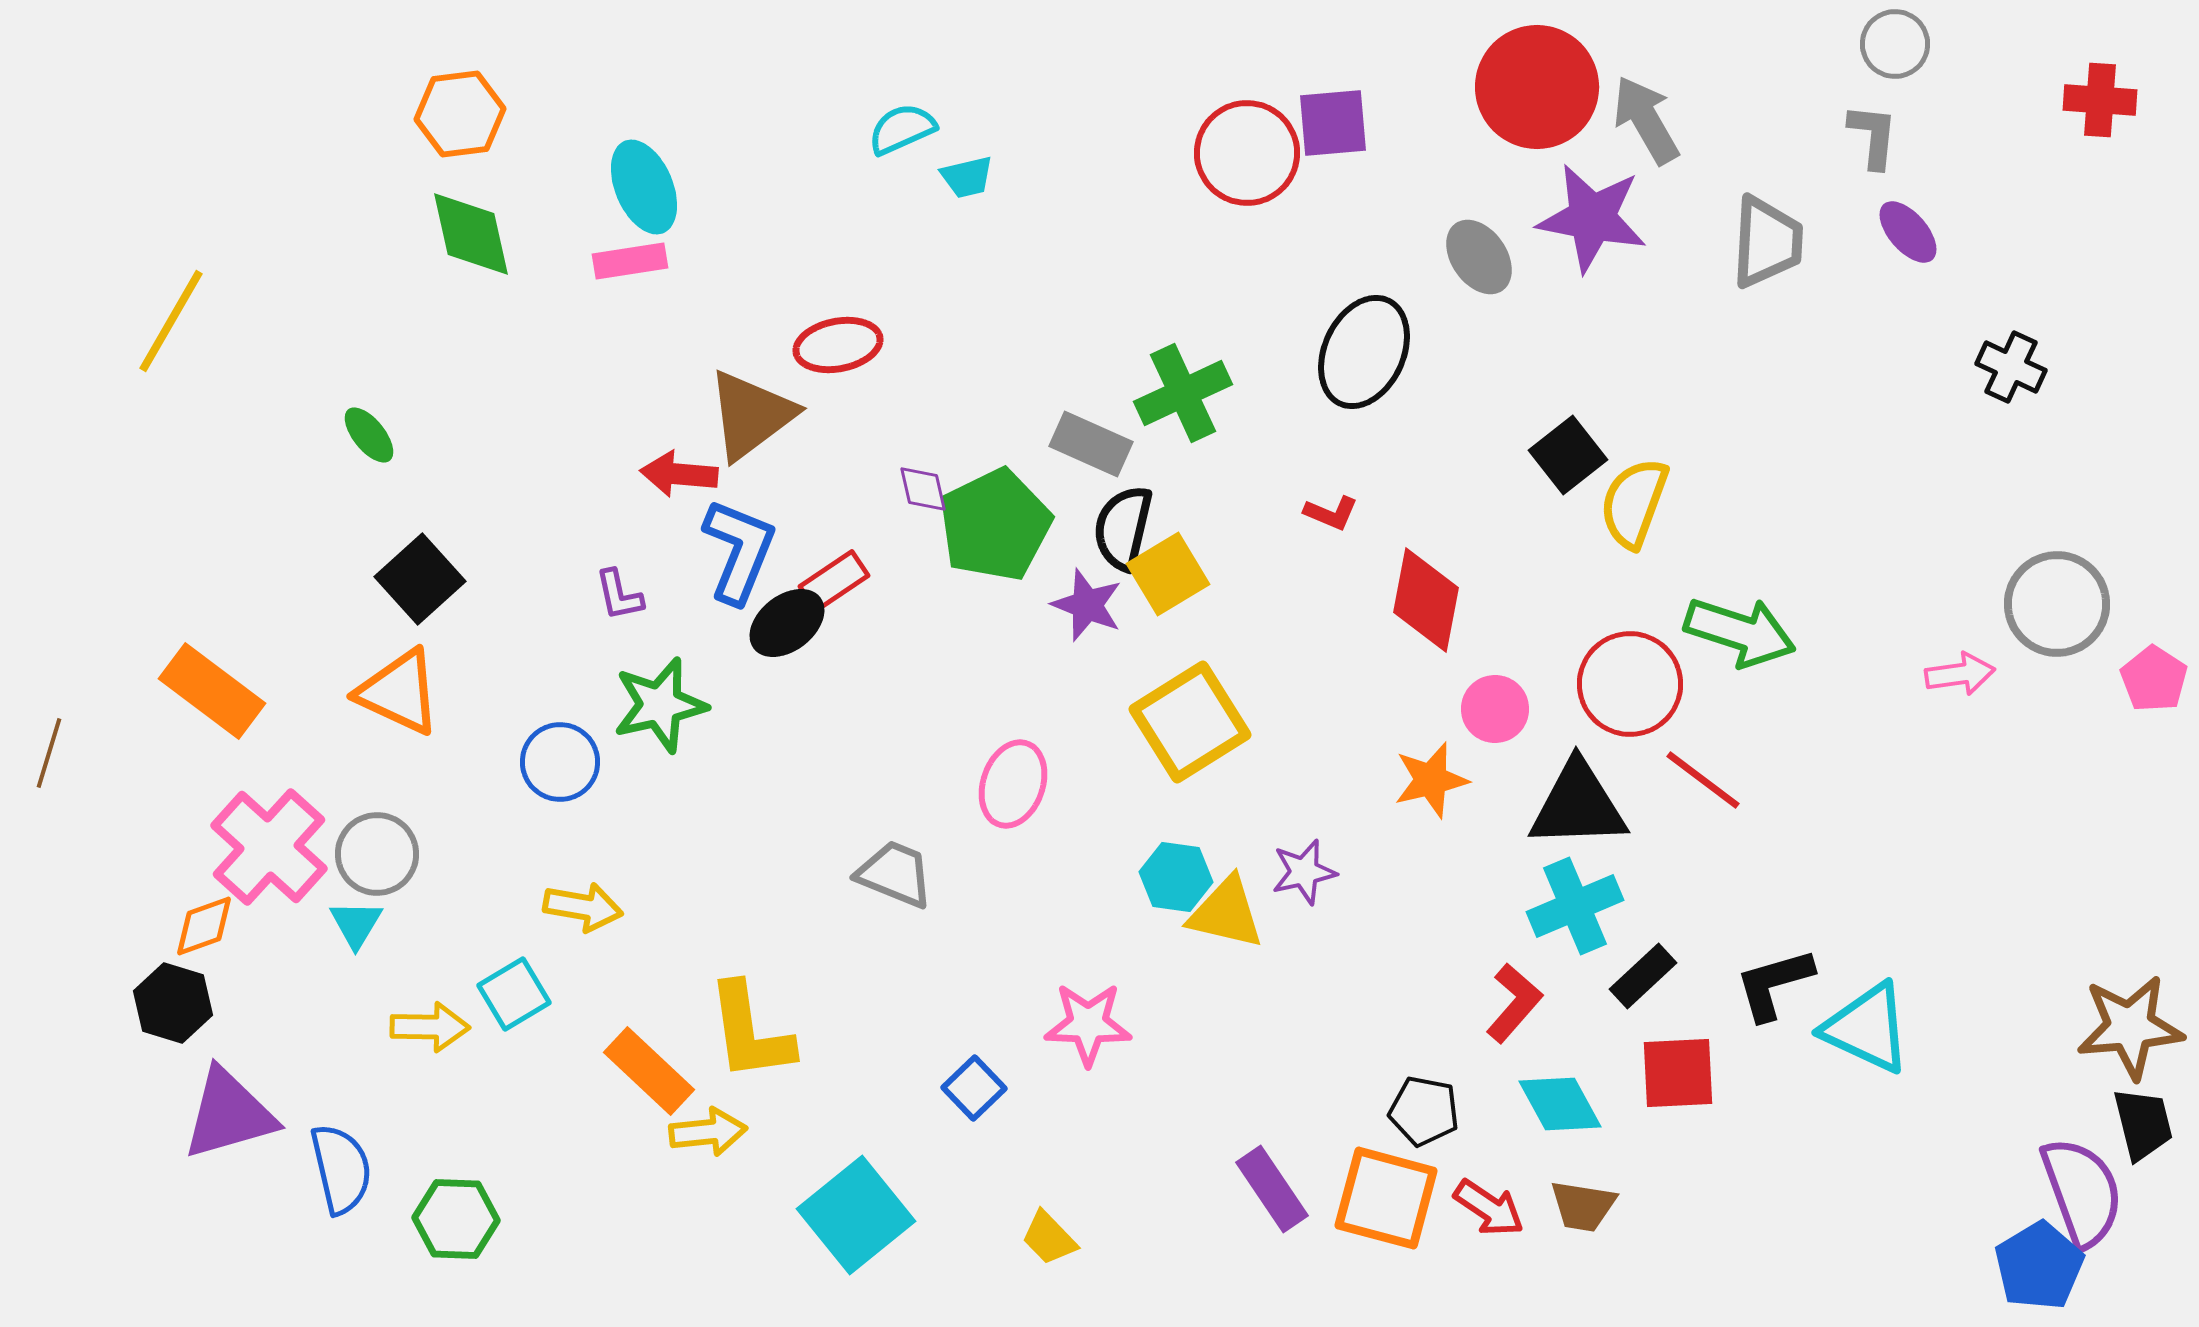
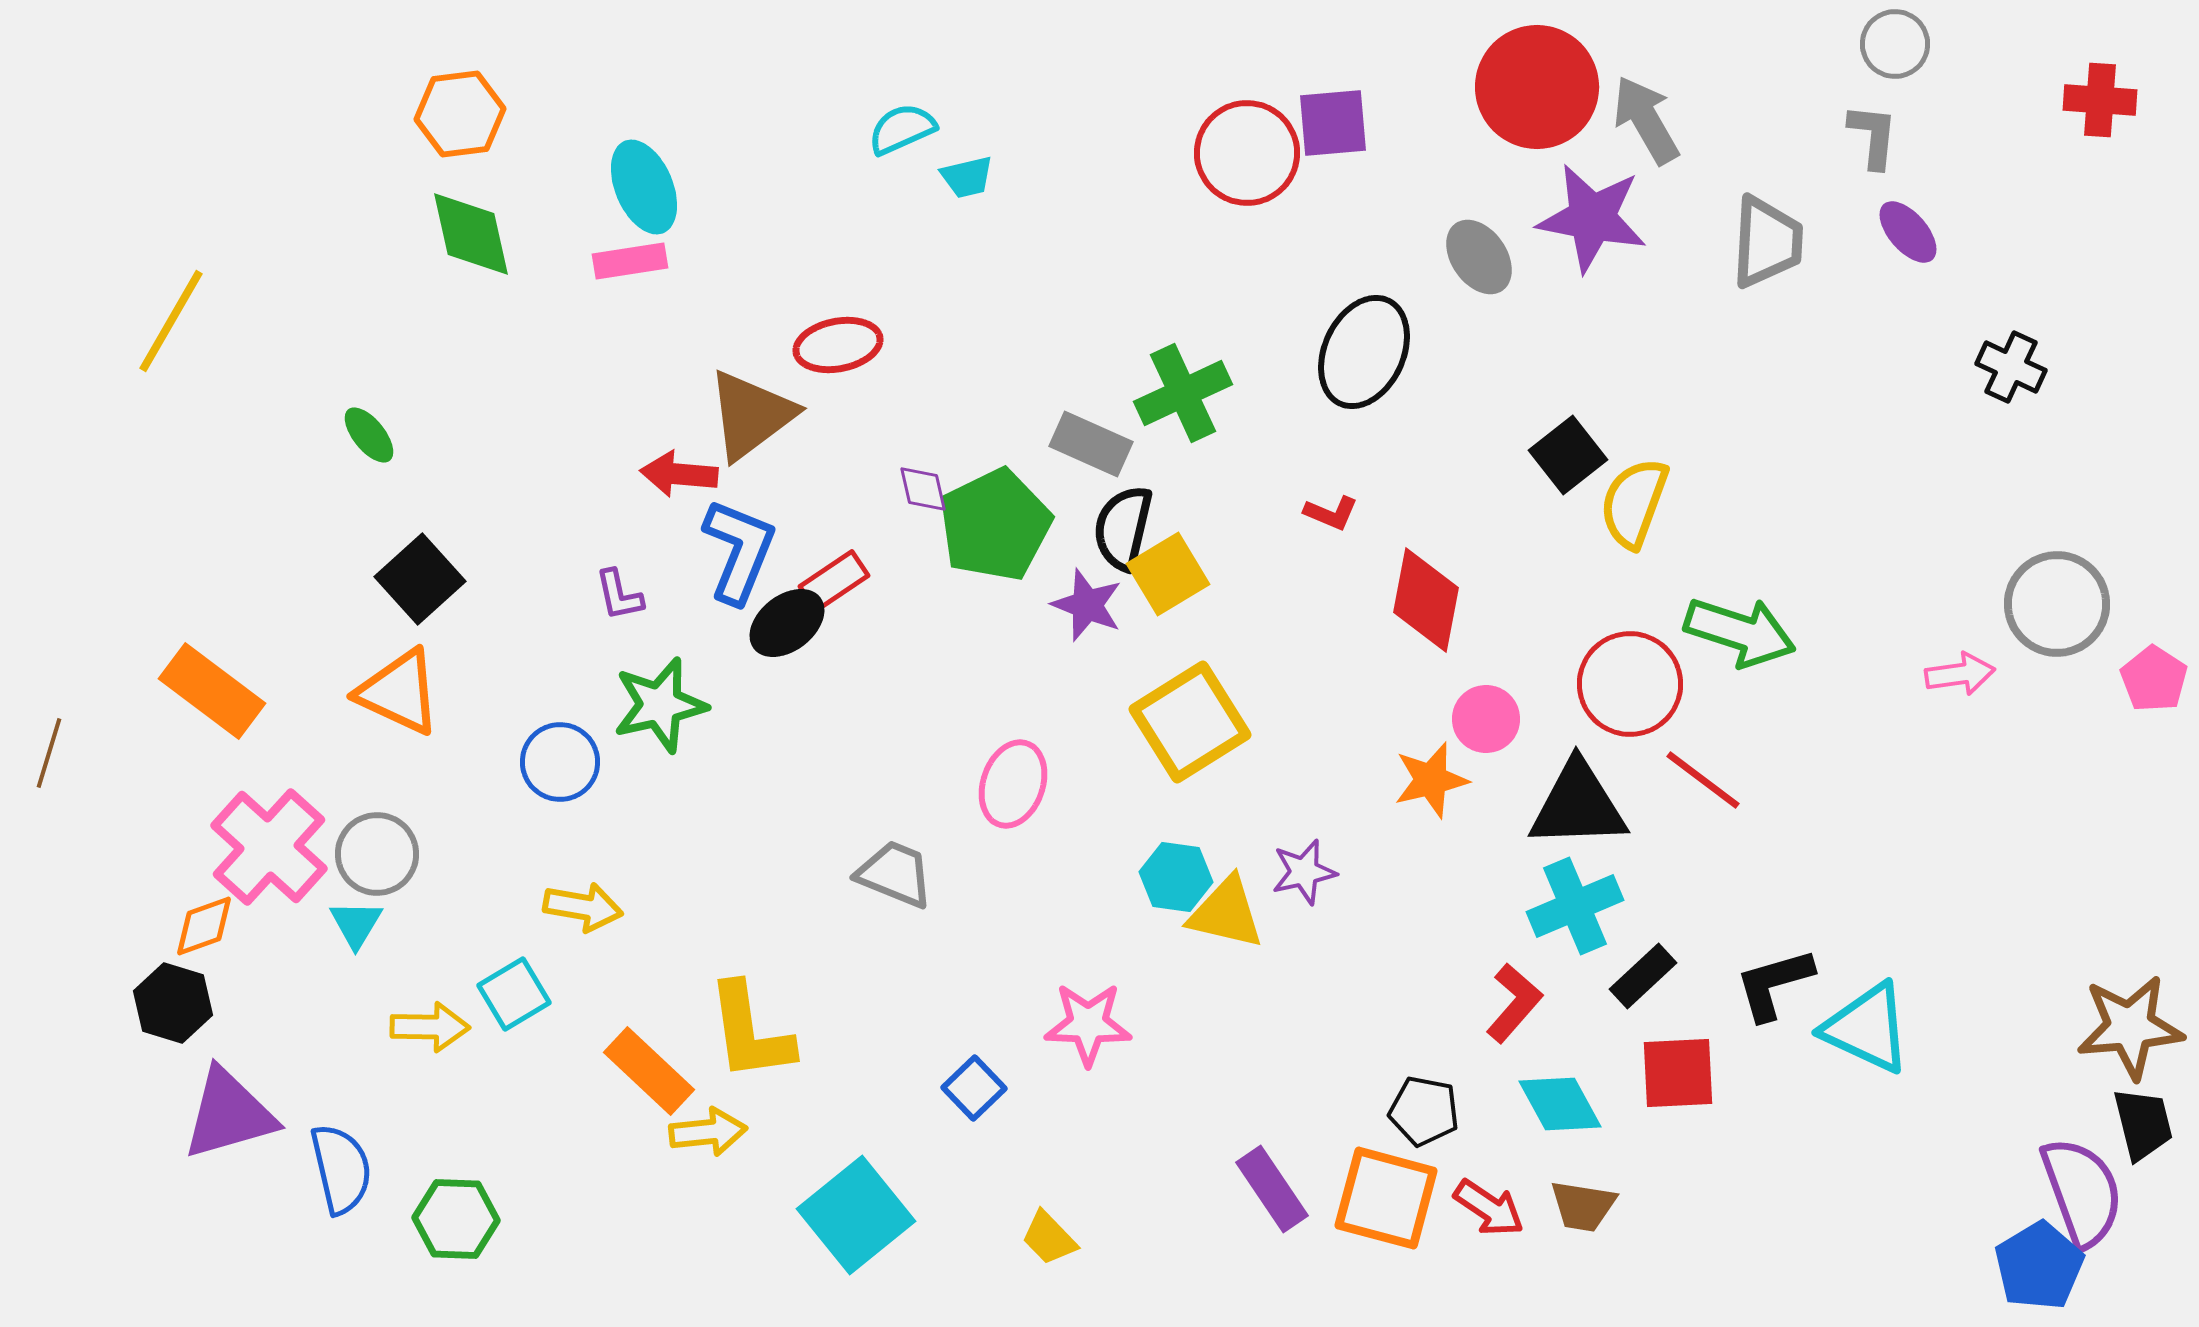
pink circle at (1495, 709): moved 9 px left, 10 px down
